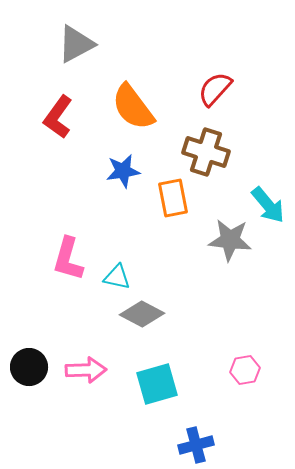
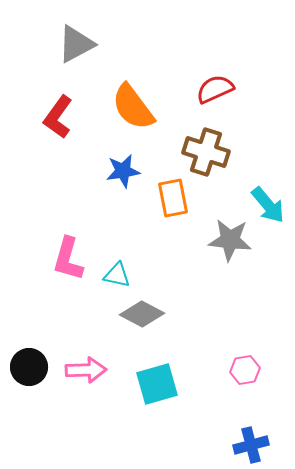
red semicircle: rotated 24 degrees clockwise
cyan triangle: moved 2 px up
blue cross: moved 55 px right
